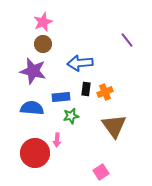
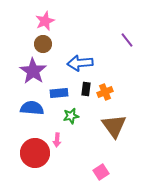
pink star: moved 2 px right, 1 px up
purple star: rotated 20 degrees clockwise
blue rectangle: moved 2 px left, 4 px up
